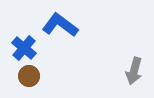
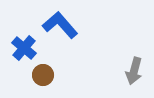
blue L-shape: rotated 12 degrees clockwise
brown circle: moved 14 px right, 1 px up
